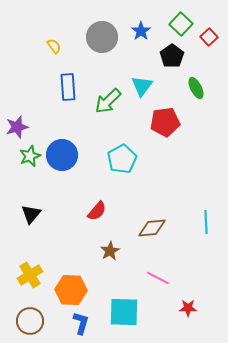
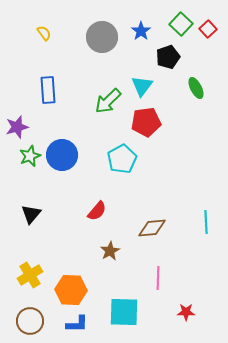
red square: moved 1 px left, 8 px up
yellow semicircle: moved 10 px left, 13 px up
black pentagon: moved 4 px left, 1 px down; rotated 15 degrees clockwise
blue rectangle: moved 20 px left, 3 px down
red pentagon: moved 19 px left
pink line: rotated 65 degrees clockwise
red star: moved 2 px left, 4 px down
blue L-shape: moved 4 px left, 1 px down; rotated 75 degrees clockwise
